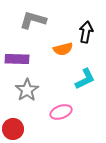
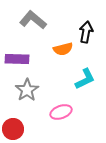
gray L-shape: rotated 24 degrees clockwise
